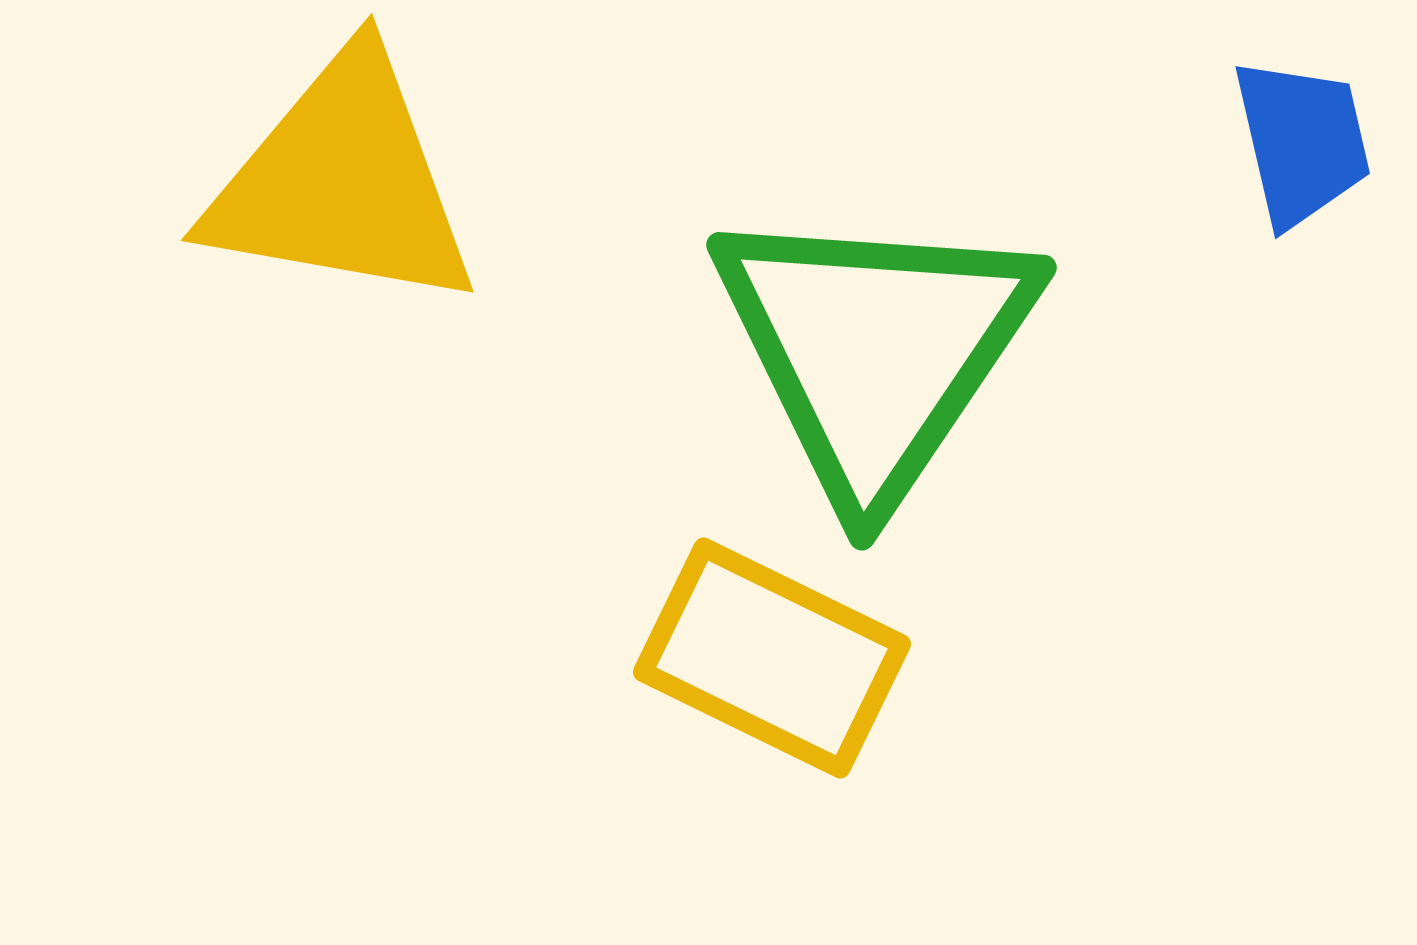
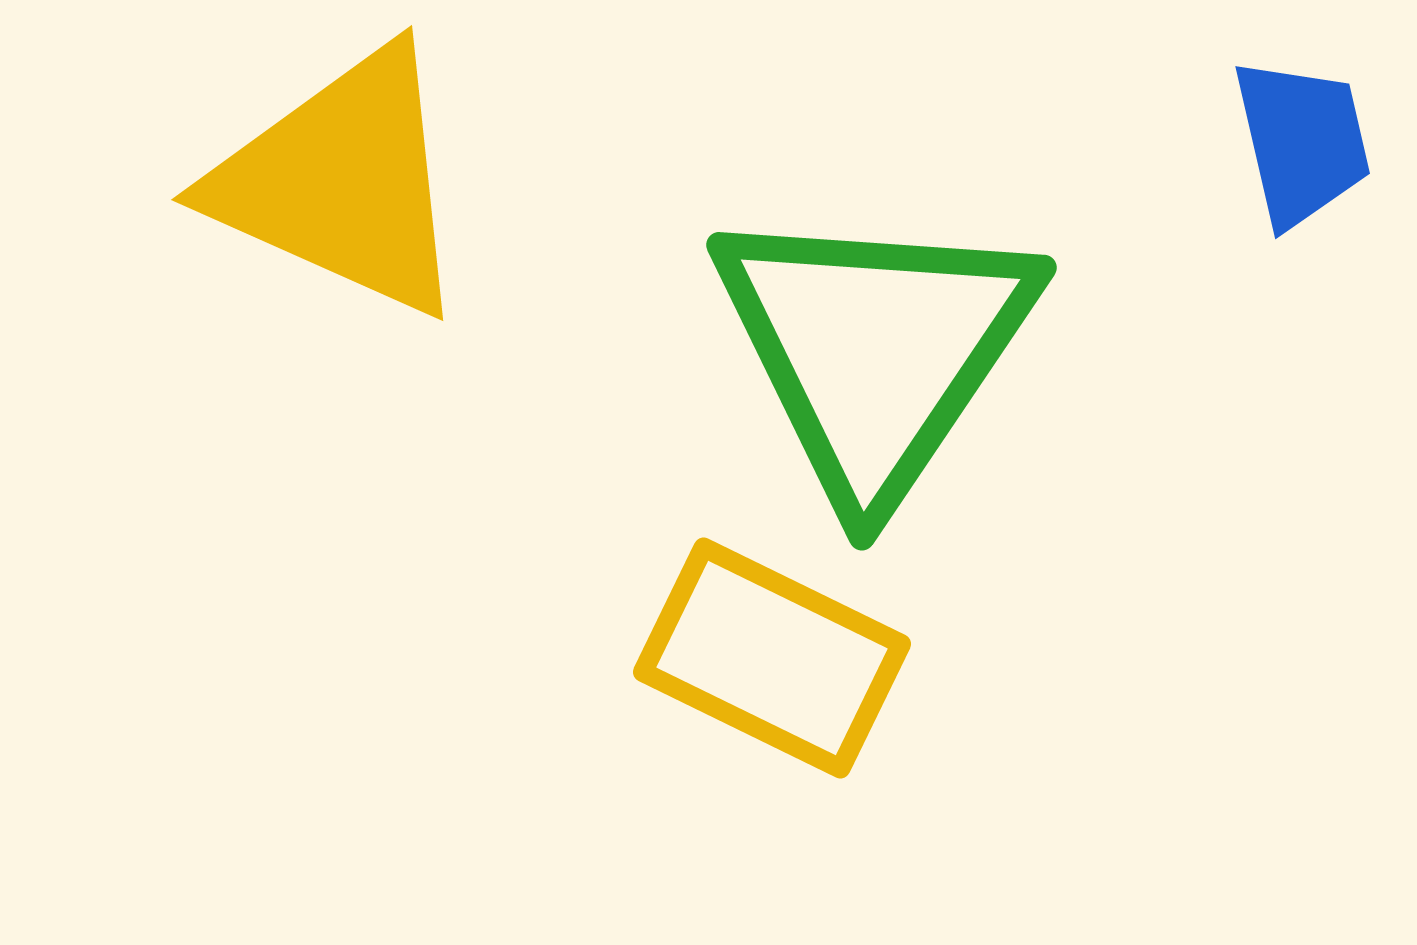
yellow triangle: rotated 14 degrees clockwise
